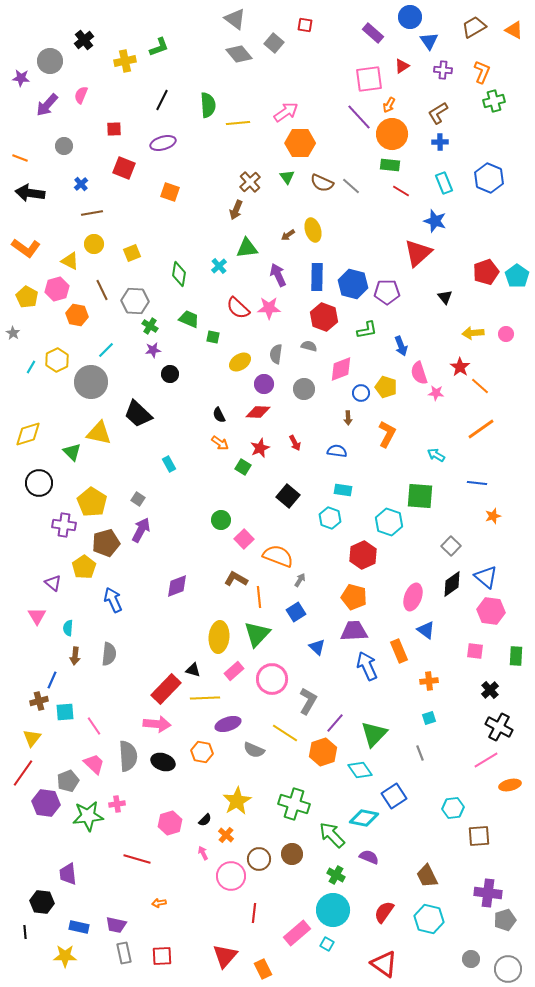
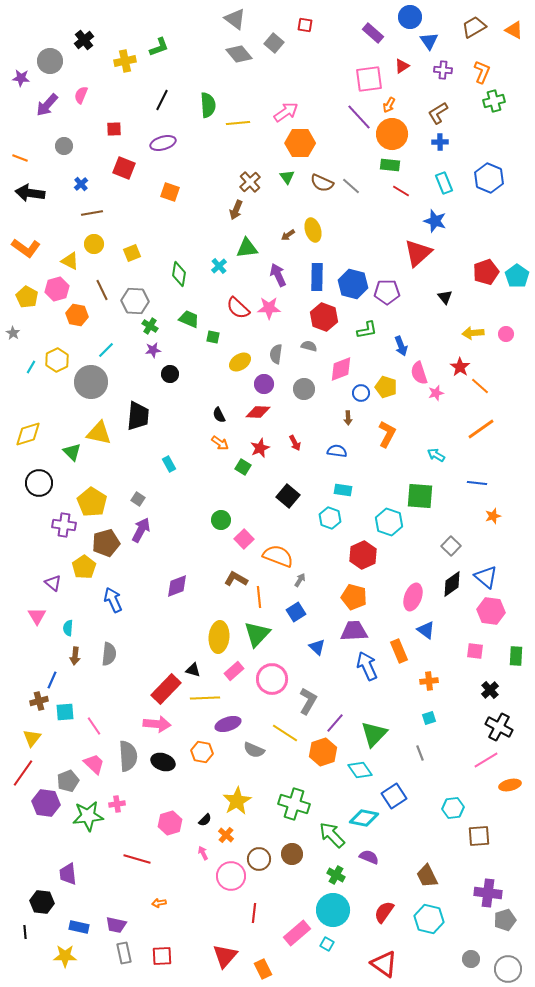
pink star at (436, 393): rotated 21 degrees counterclockwise
black trapezoid at (138, 414): moved 2 px down; rotated 128 degrees counterclockwise
